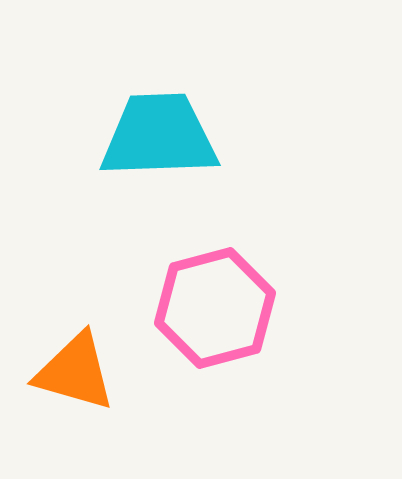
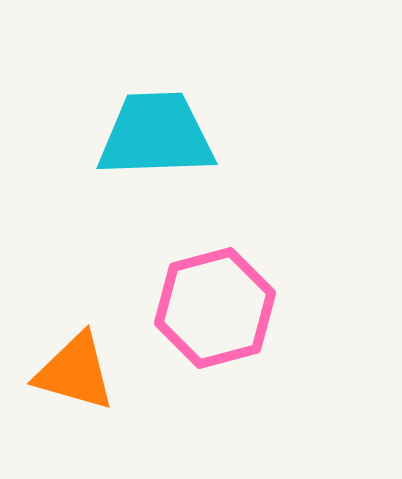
cyan trapezoid: moved 3 px left, 1 px up
